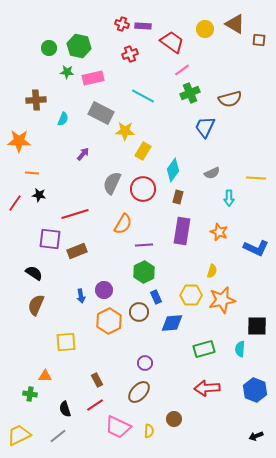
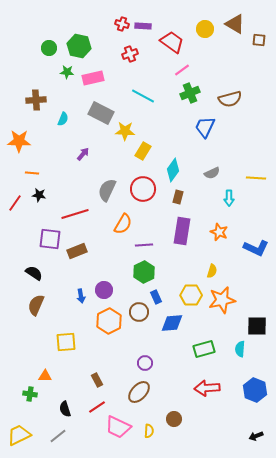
gray semicircle at (112, 183): moved 5 px left, 7 px down
red line at (95, 405): moved 2 px right, 2 px down
